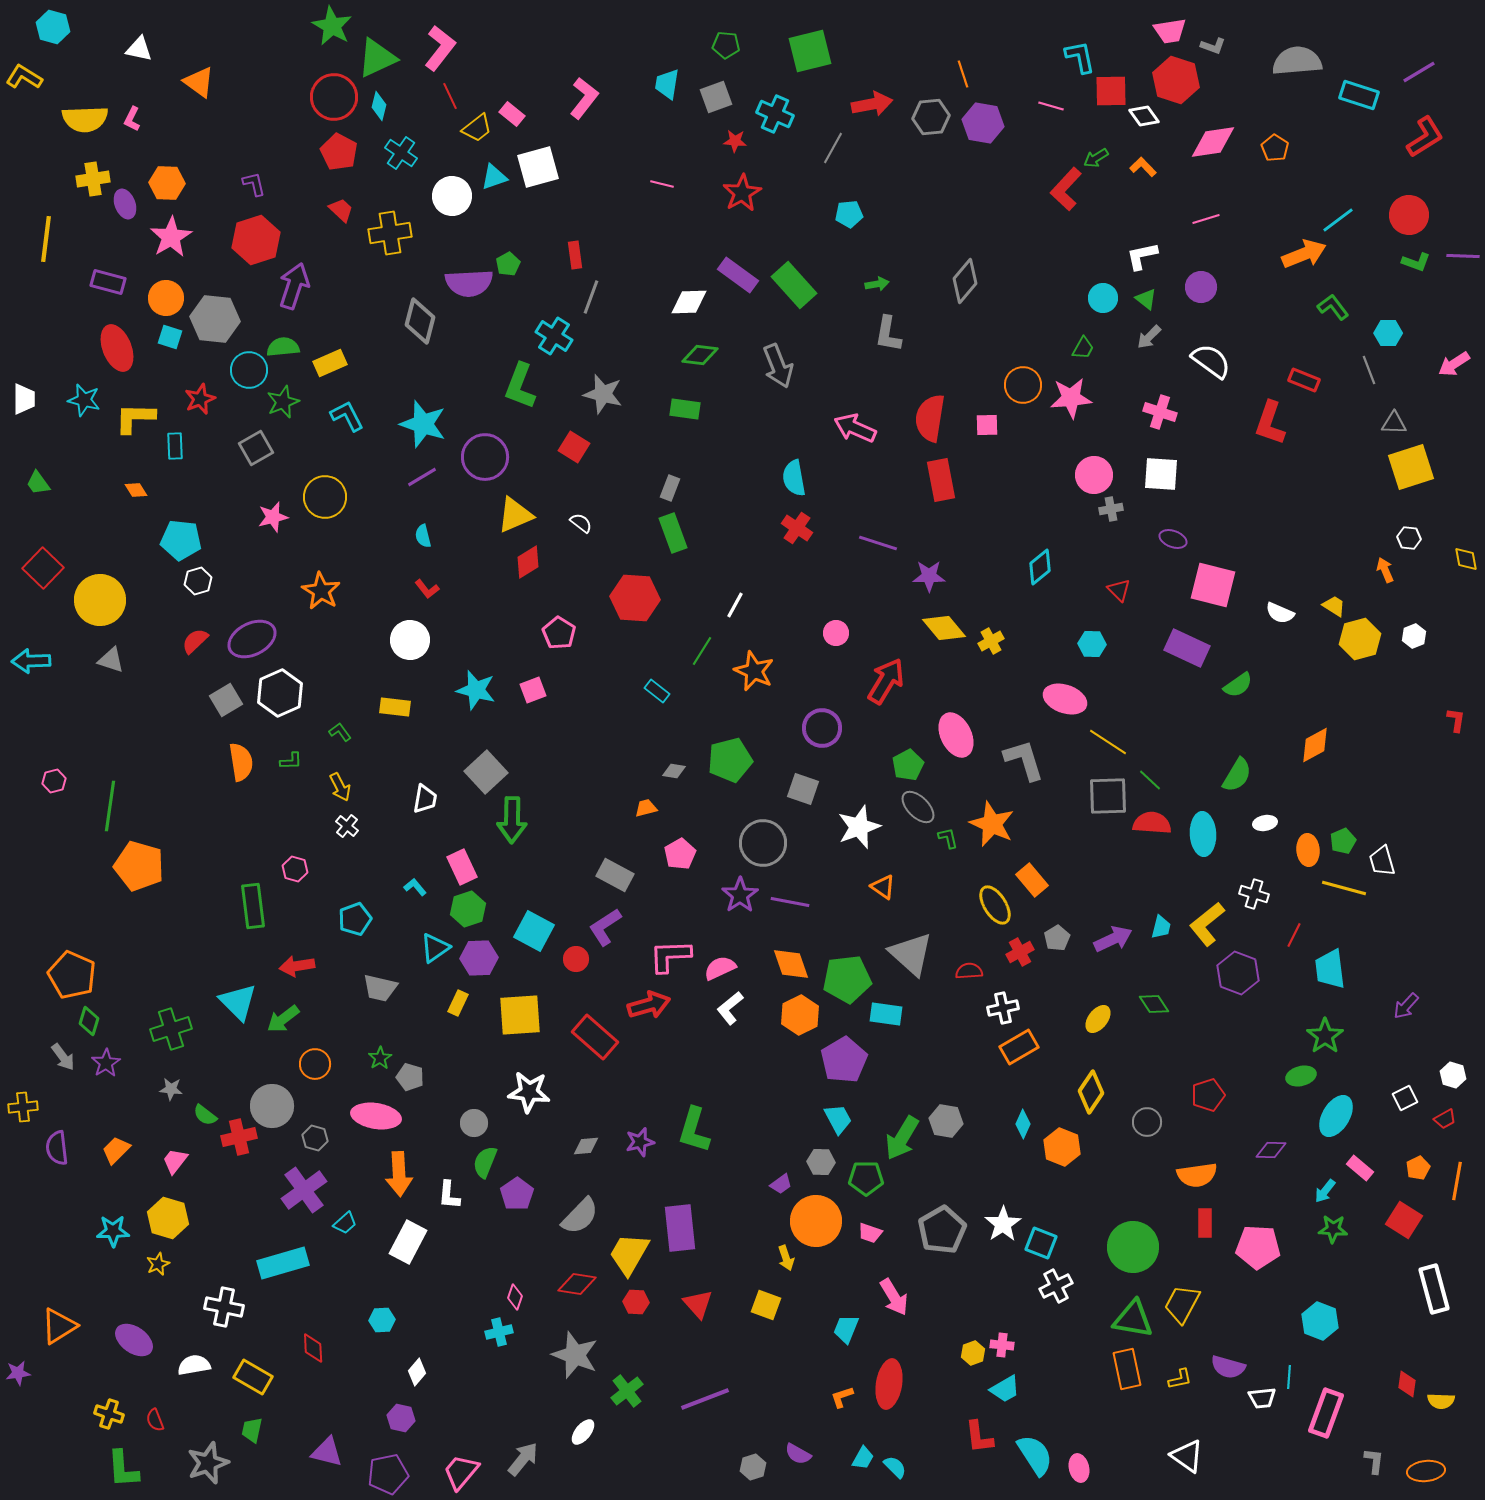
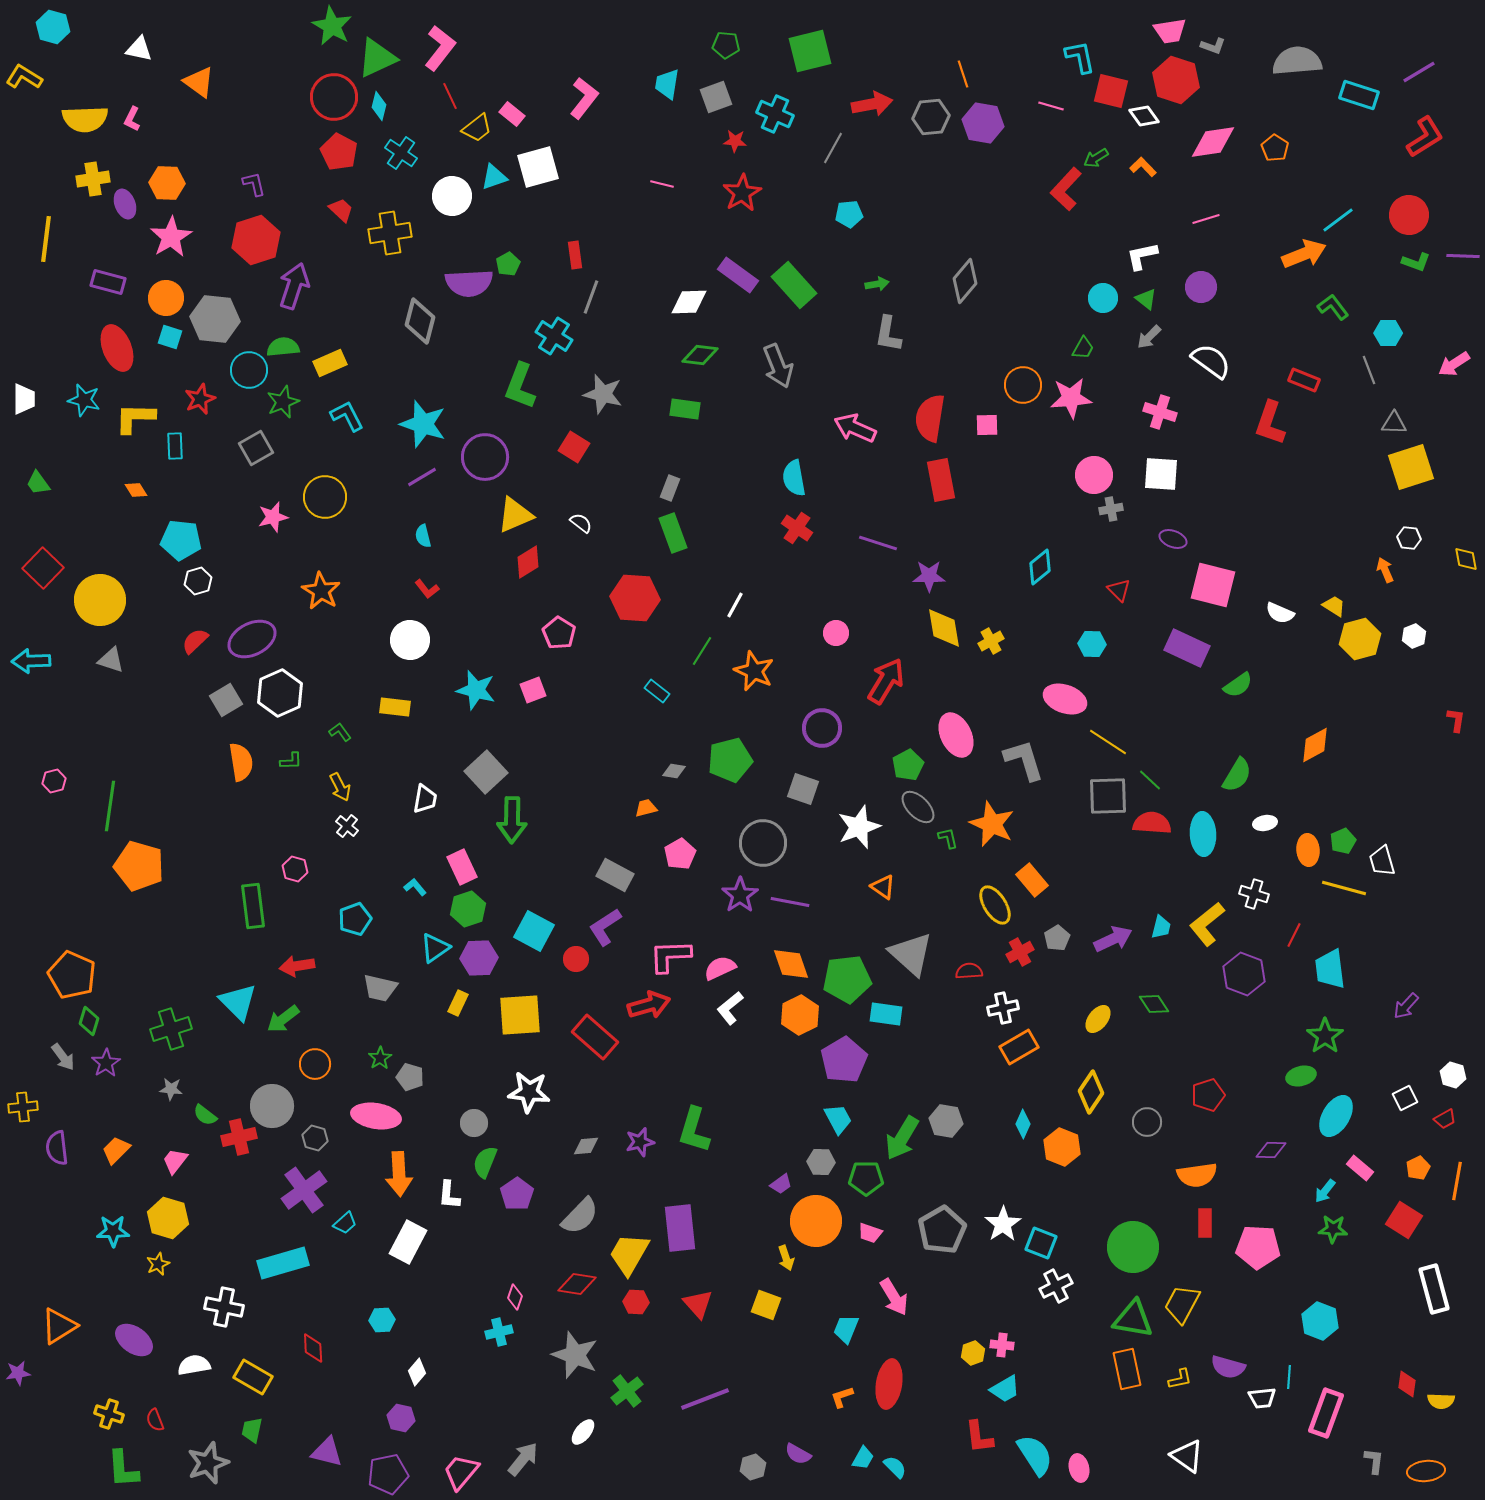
red square at (1111, 91): rotated 15 degrees clockwise
yellow diamond at (944, 628): rotated 30 degrees clockwise
purple hexagon at (1238, 973): moved 6 px right, 1 px down
